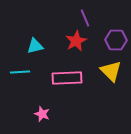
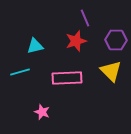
red star: rotated 10 degrees clockwise
cyan line: rotated 12 degrees counterclockwise
pink star: moved 2 px up
